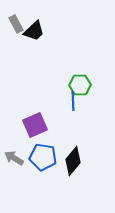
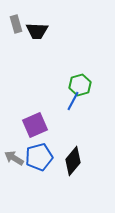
gray rectangle: rotated 12 degrees clockwise
black trapezoid: moved 3 px right; rotated 45 degrees clockwise
green hexagon: rotated 15 degrees counterclockwise
blue line: rotated 30 degrees clockwise
blue pentagon: moved 4 px left; rotated 24 degrees counterclockwise
